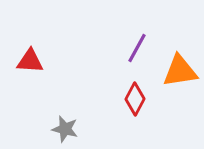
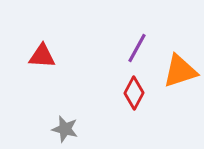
red triangle: moved 12 px right, 5 px up
orange triangle: rotated 9 degrees counterclockwise
red diamond: moved 1 px left, 6 px up
